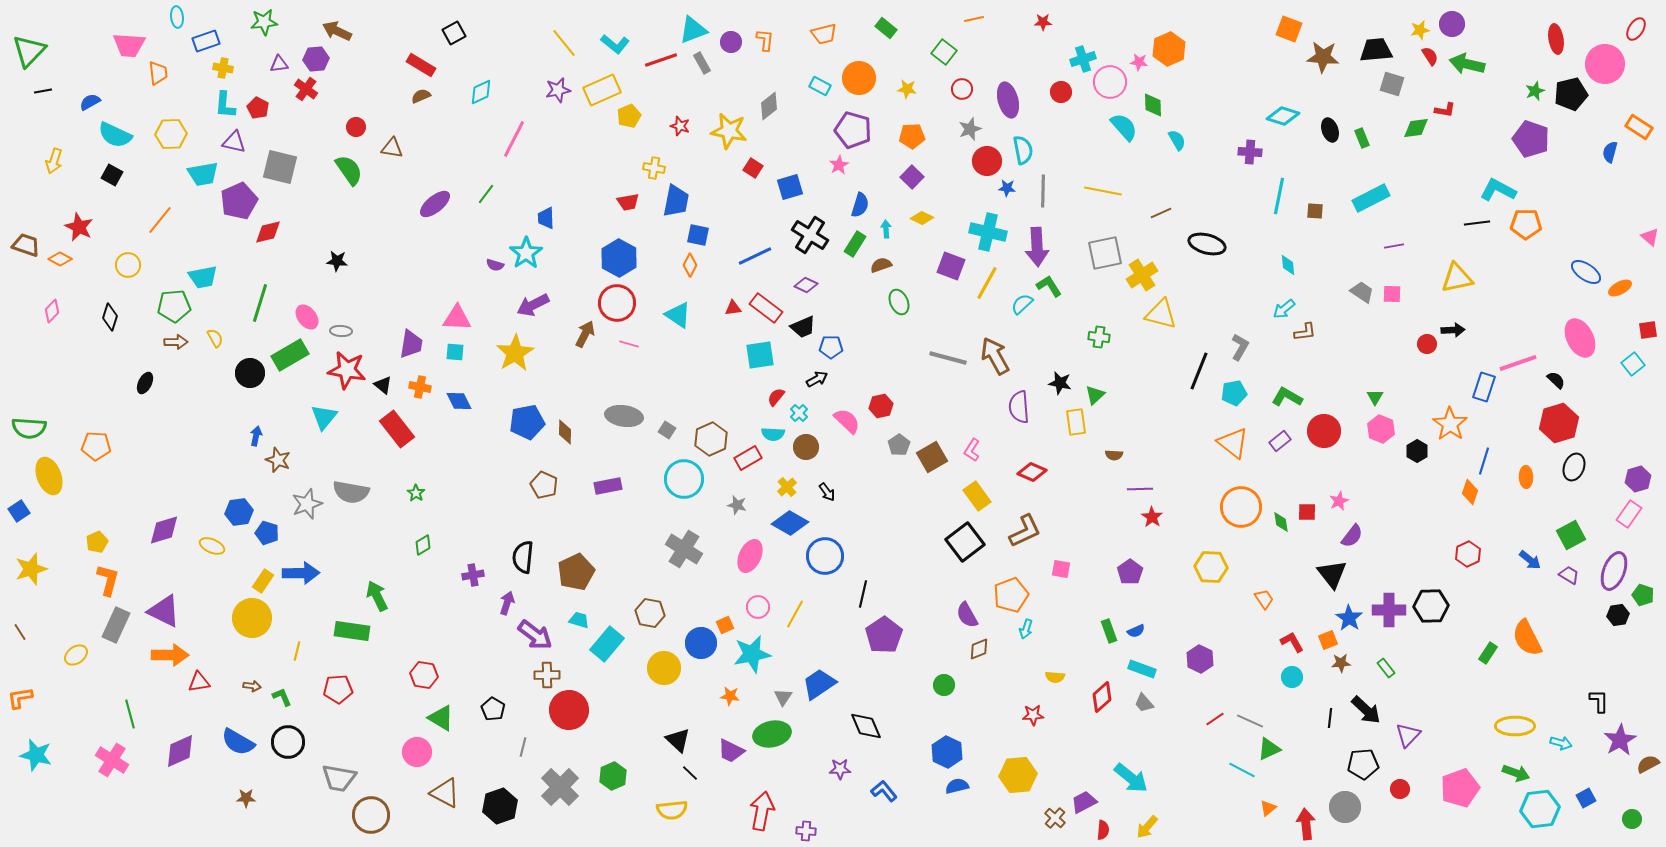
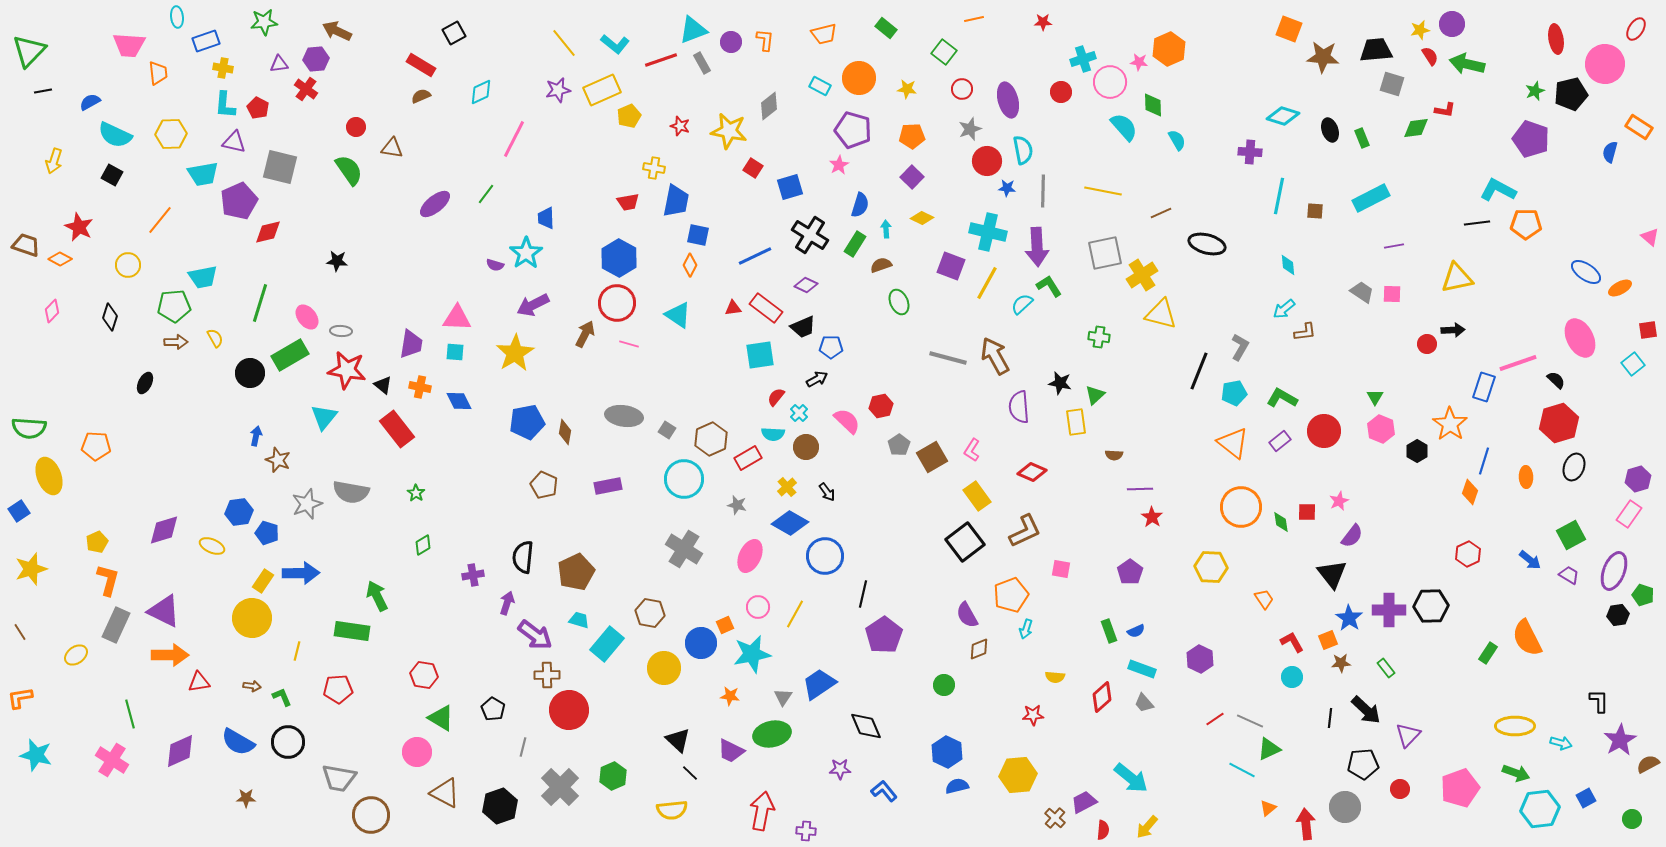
green L-shape at (1287, 397): moved 5 px left, 1 px down
brown diamond at (565, 432): rotated 10 degrees clockwise
